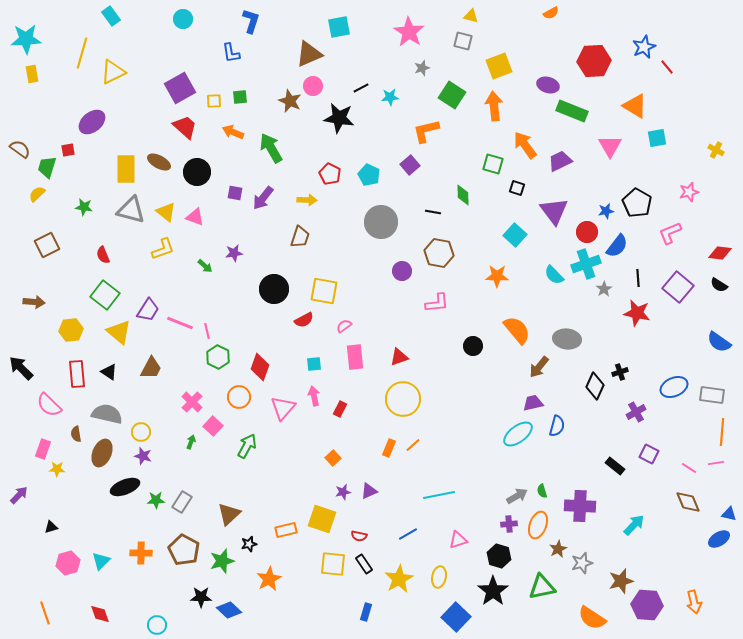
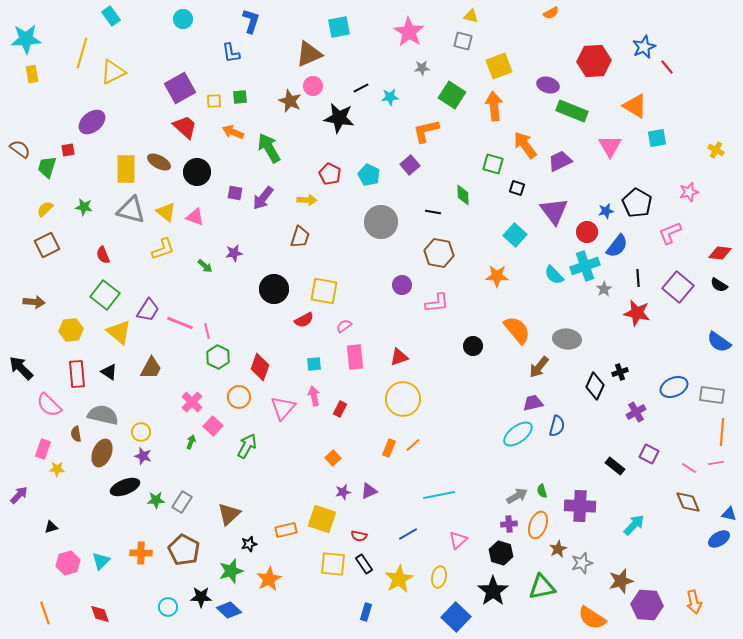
gray star at (422, 68): rotated 14 degrees clockwise
green arrow at (271, 148): moved 2 px left
yellow semicircle at (37, 194): moved 8 px right, 15 px down
cyan cross at (586, 264): moved 1 px left, 2 px down
purple circle at (402, 271): moved 14 px down
gray semicircle at (107, 414): moved 4 px left, 1 px down
pink triangle at (458, 540): rotated 24 degrees counterclockwise
black hexagon at (499, 556): moved 2 px right, 3 px up
green star at (222, 561): moved 9 px right, 10 px down
cyan circle at (157, 625): moved 11 px right, 18 px up
